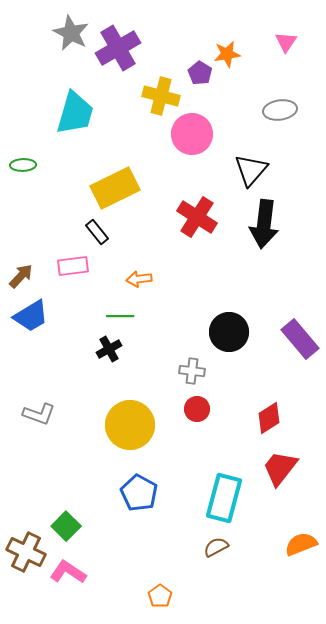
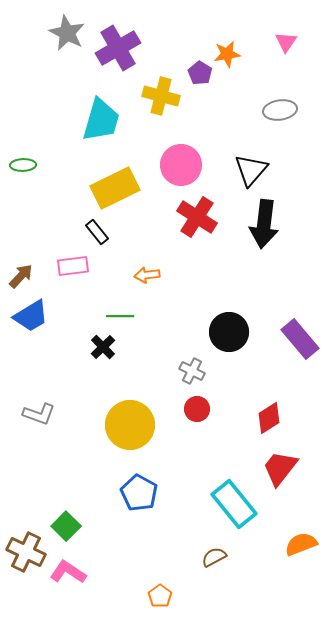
gray star: moved 4 px left
cyan trapezoid: moved 26 px right, 7 px down
pink circle: moved 11 px left, 31 px down
orange arrow: moved 8 px right, 4 px up
black cross: moved 6 px left, 2 px up; rotated 15 degrees counterclockwise
gray cross: rotated 20 degrees clockwise
cyan rectangle: moved 10 px right, 6 px down; rotated 54 degrees counterclockwise
brown semicircle: moved 2 px left, 10 px down
